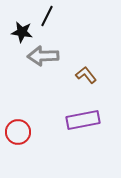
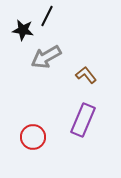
black star: moved 1 px right, 2 px up
gray arrow: moved 3 px right, 1 px down; rotated 28 degrees counterclockwise
purple rectangle: rotated 56 degrees counterclockwise
red circle: moved 15 px right, 5 px down
